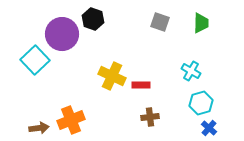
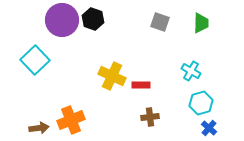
purple circle: moved 14 px up
